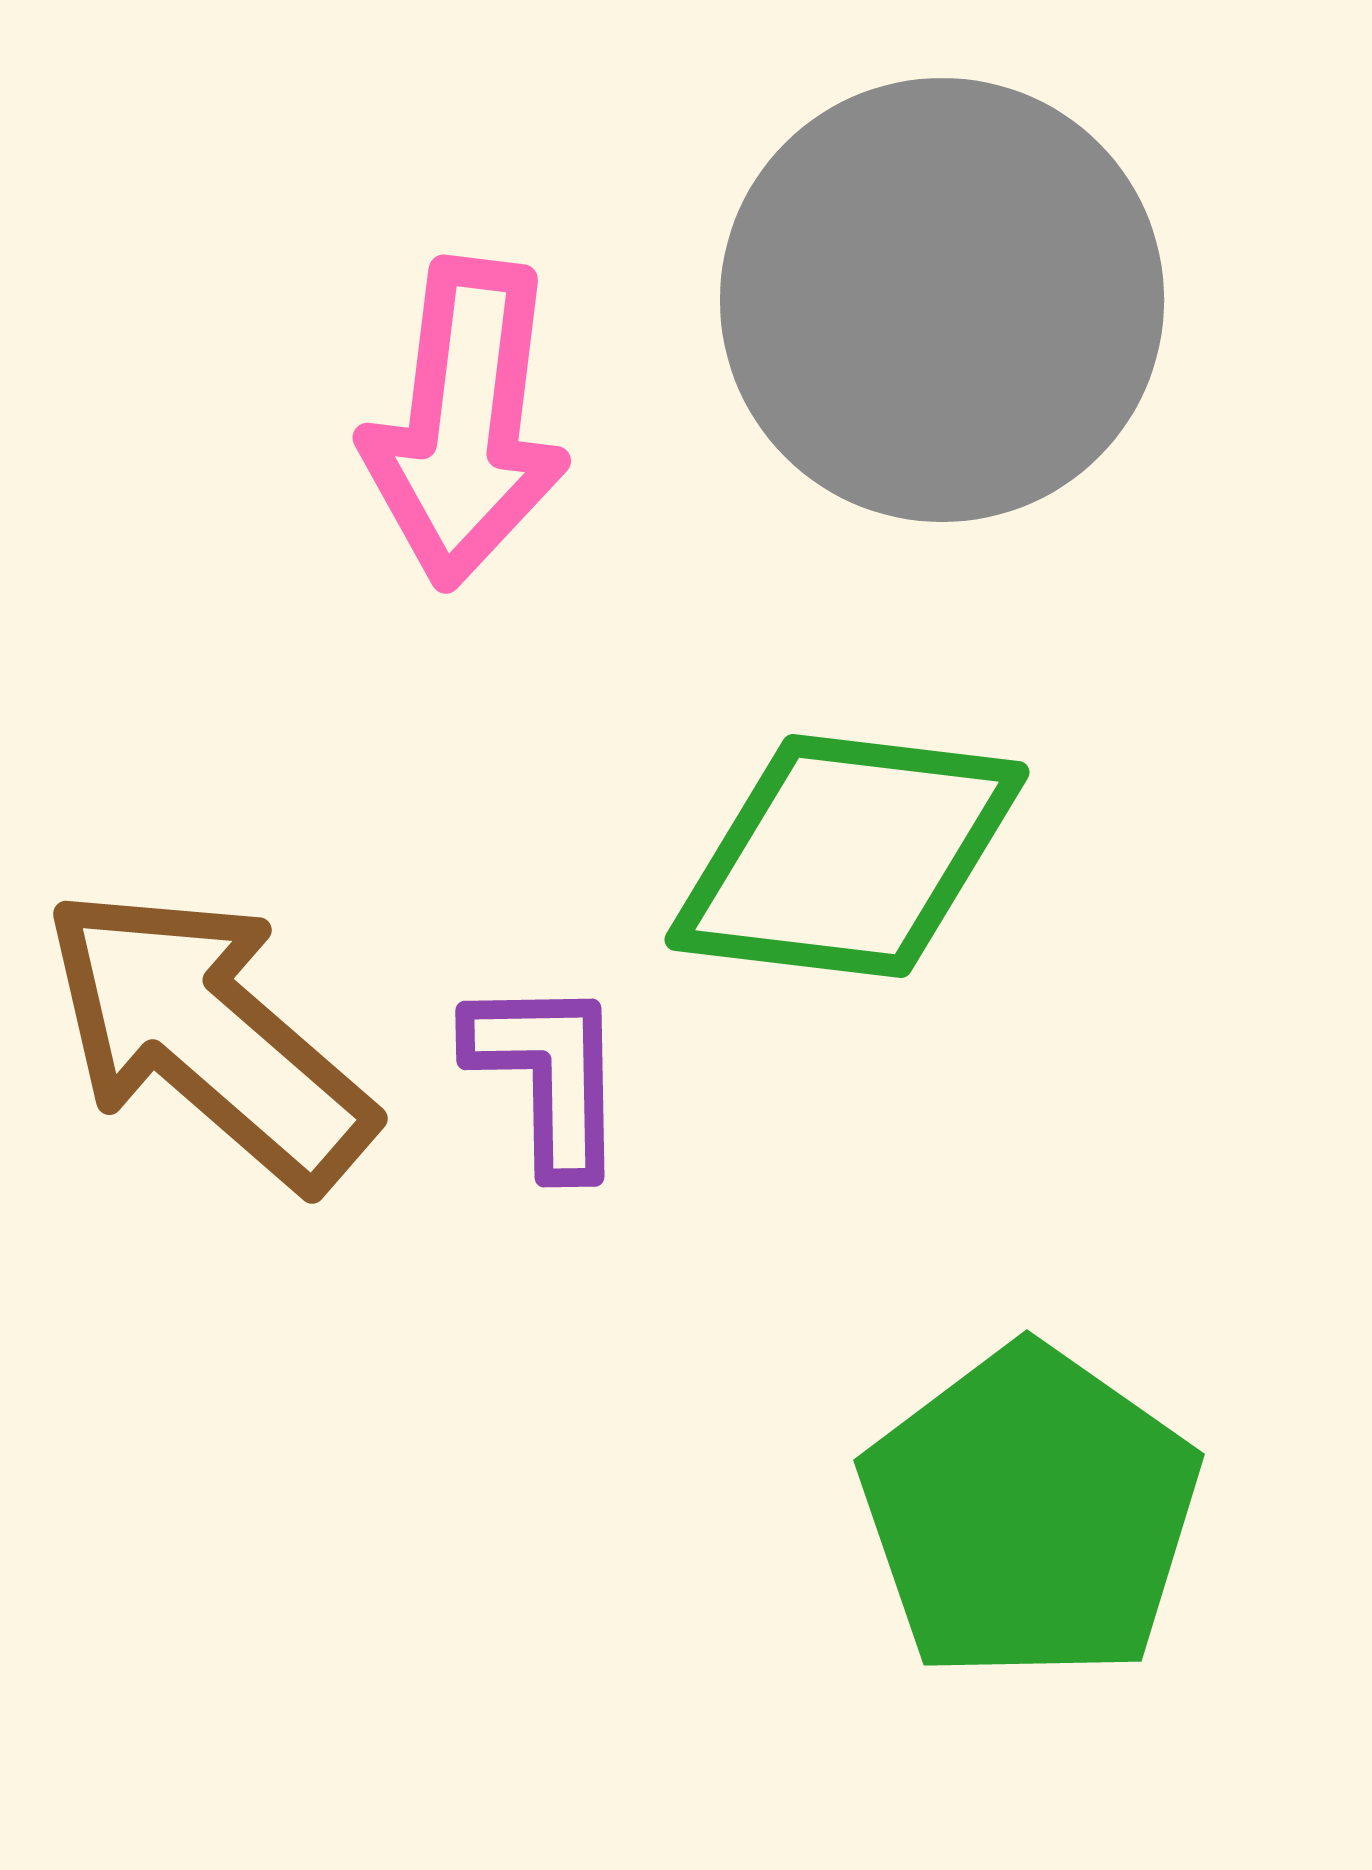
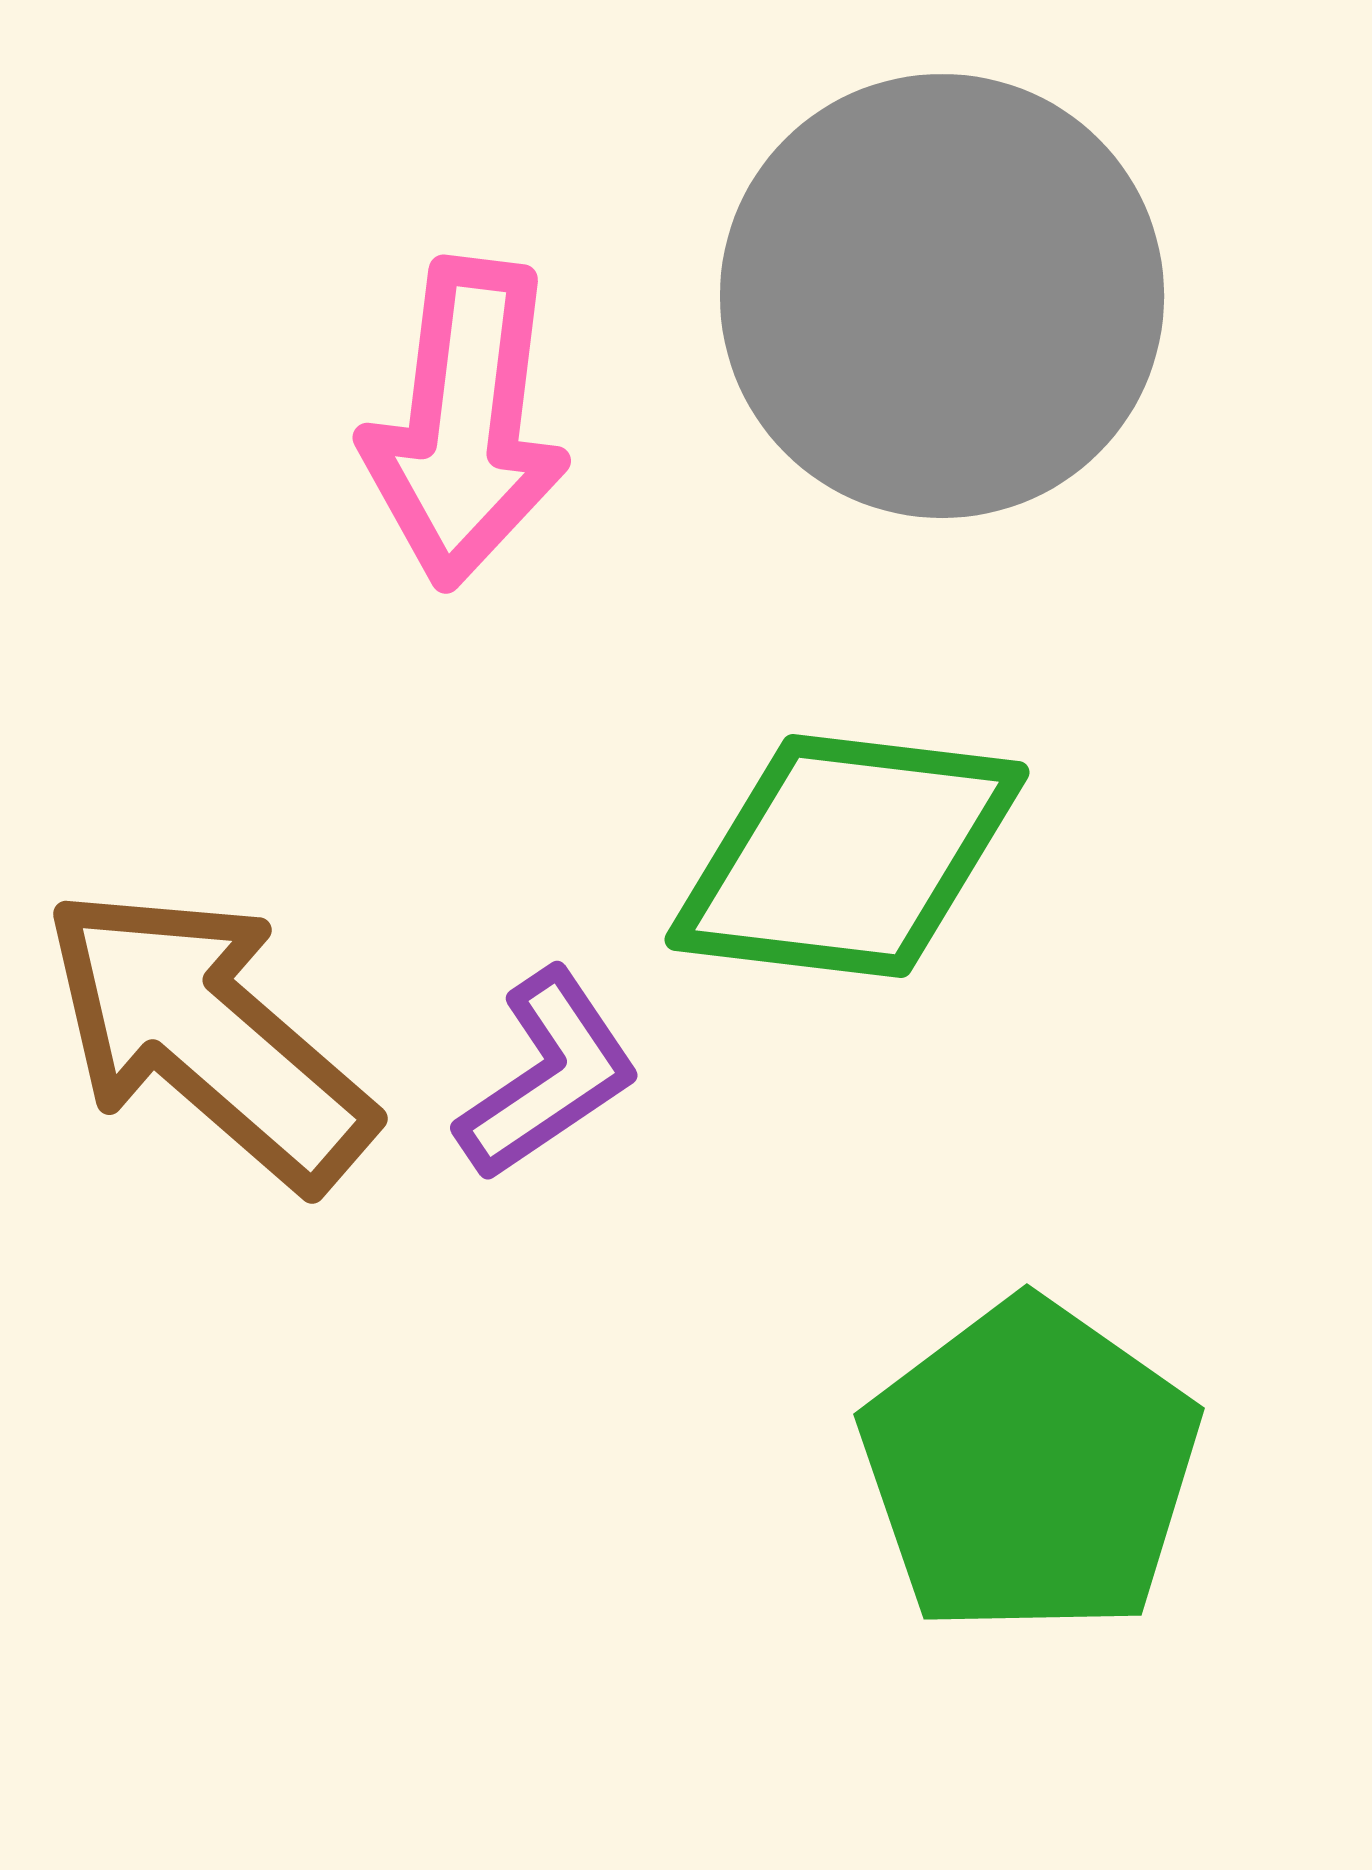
gray circle: moved 4 px up
purple L-shape: rotated 57 degrees clockwise
green pentagon: moved 46 px up
